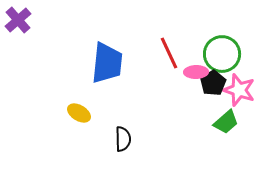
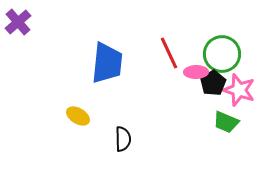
purple cross: moved 2 px down
yellow ellipse: moved 1 px left, 3 px down
green trapezoid: rotated 64 degrees clockwise
